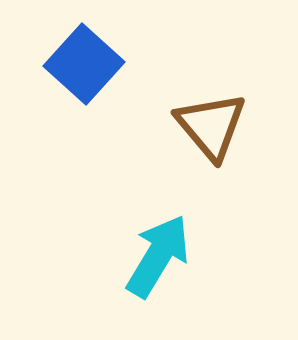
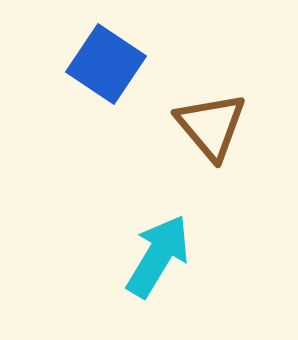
blue square: moved 22 px right; rotated 8 degrees counterclockwise
